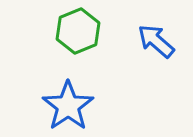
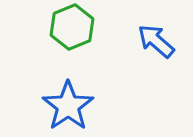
green hexagon: moved 6 px left, 4 px up
